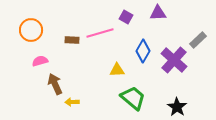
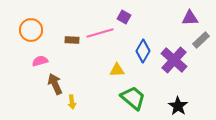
purple triangle: moved 32 px right, 5 px down
purple square: moved 2 px left
gray rectangle: moved 3 px right
yellow arrow: rotated 96 degrees counterclockwise
black star: moved 1 px right, 1 px up
